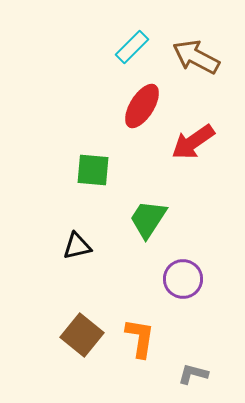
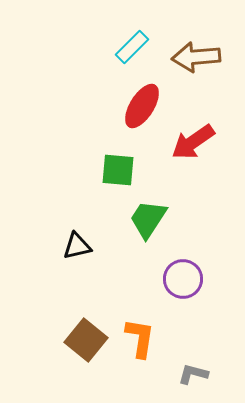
brown arrow: rotated 33 degrees counterclockwise
green square: moved 25 px right
brown square: moved 4 px right, 5 px down
